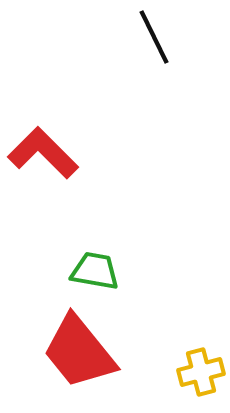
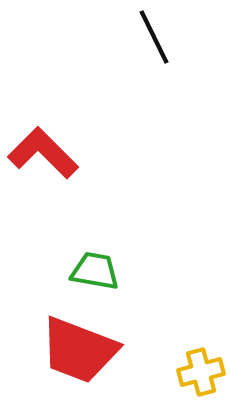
red trapezoid: moved 2 px up; rotated 30 degrees counterclockwise
